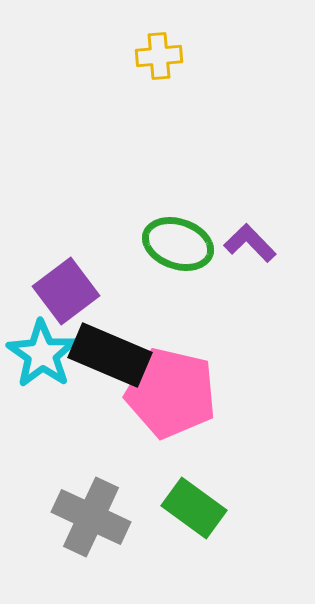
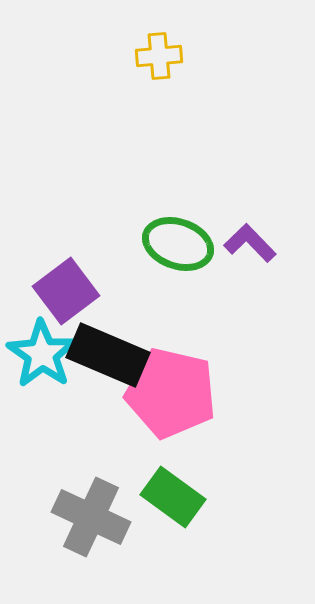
black rectangle: moved 2 px left
green rectangle: moved 21 px left, 11 px up
